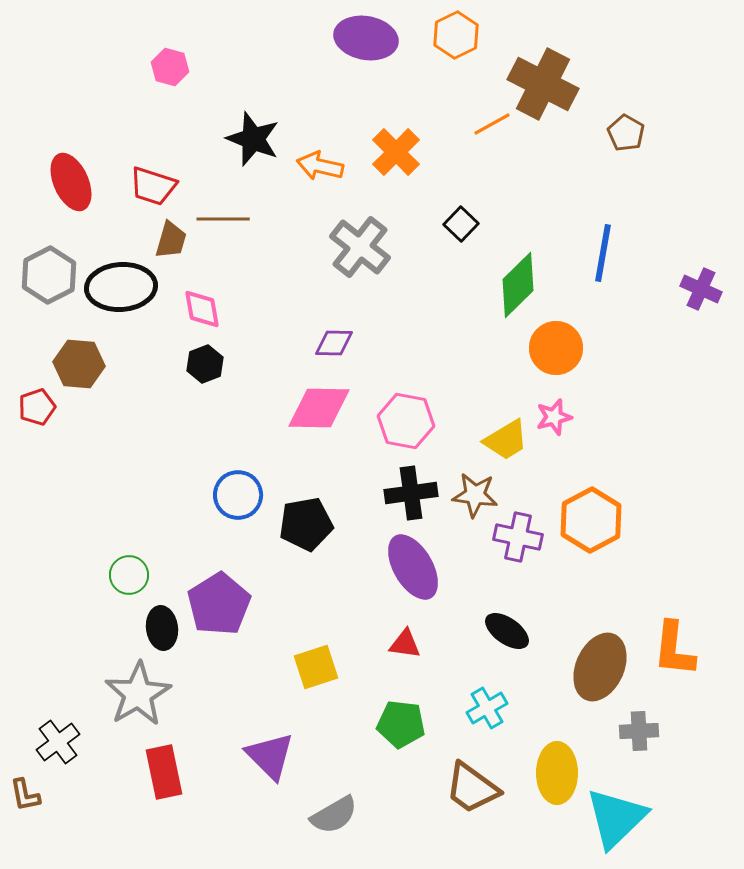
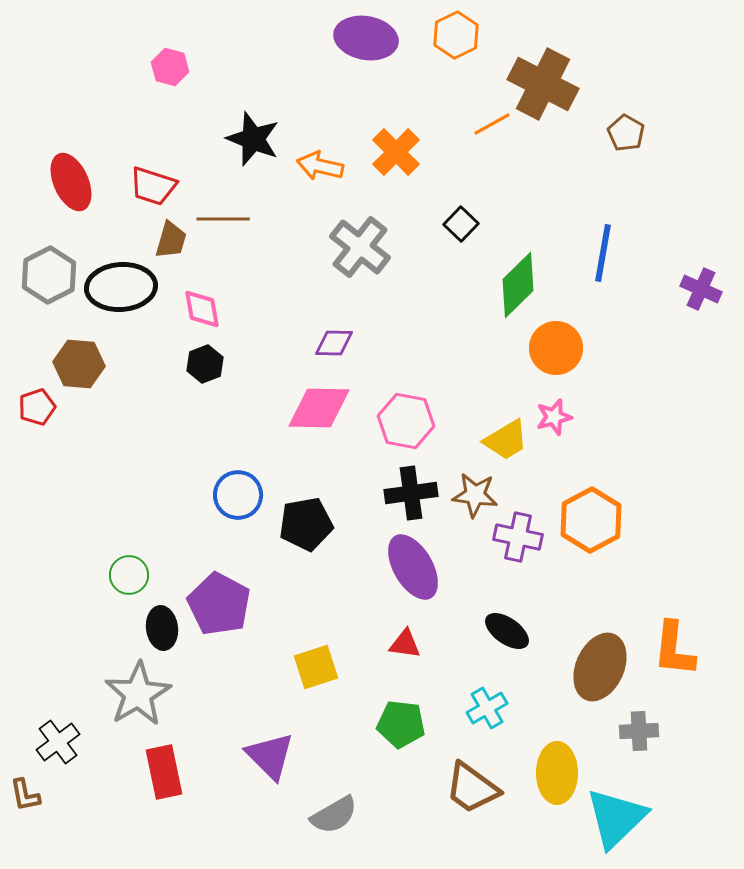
purple pentagon at (219, 604): rotated 12 degrees counterclockwise
